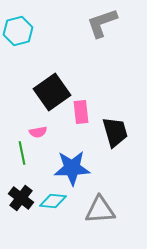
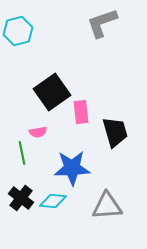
gray triangle: moved 7 px right, 4 px up
